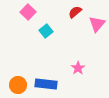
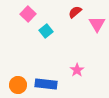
pink square: moved 2 px down
pink triangle: rotated 12 degrees counterclockwise
pink star: moved 1 px left, 2 px down
